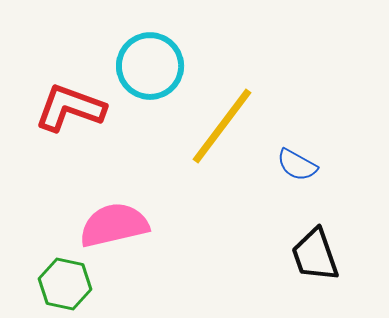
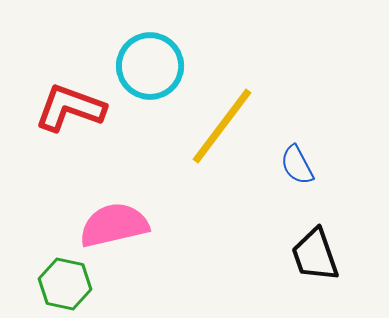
blue semicircle: rotated 33 degrees clockwise
